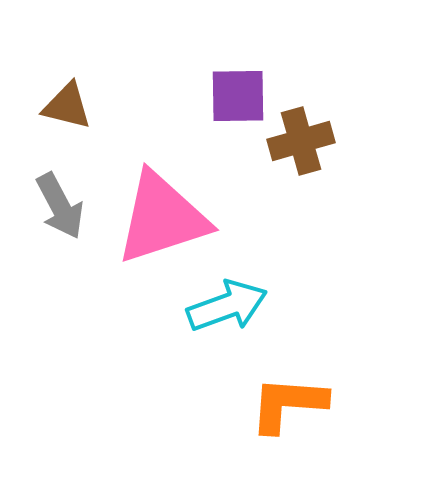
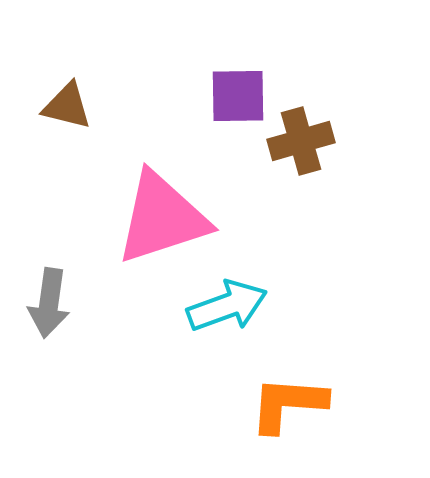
gray arrow: moved 11 px left, 97 px down; rotated 36 degrees clockwise
